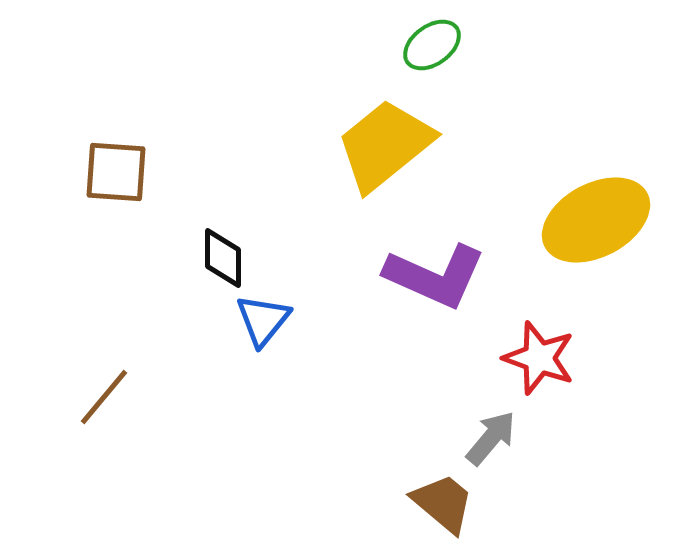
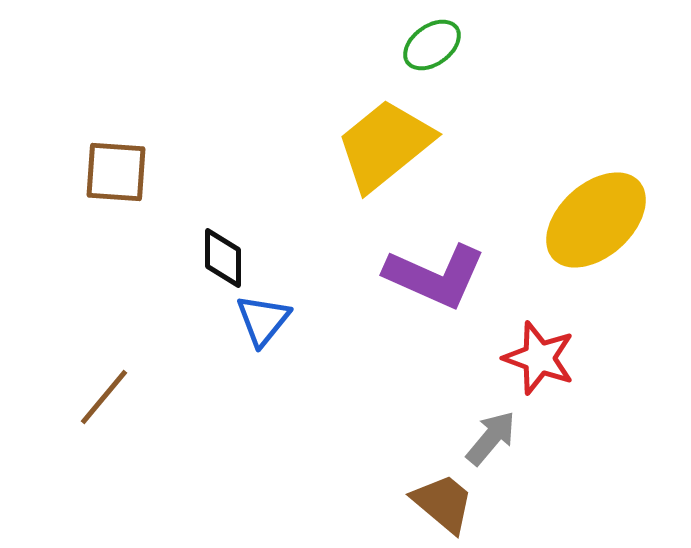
yellow ellipse: rotated 14 degrees counterclockwise
